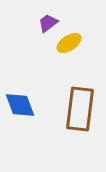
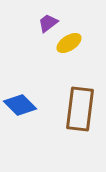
blue diamond: rotated 24 degrees counterclockwise
